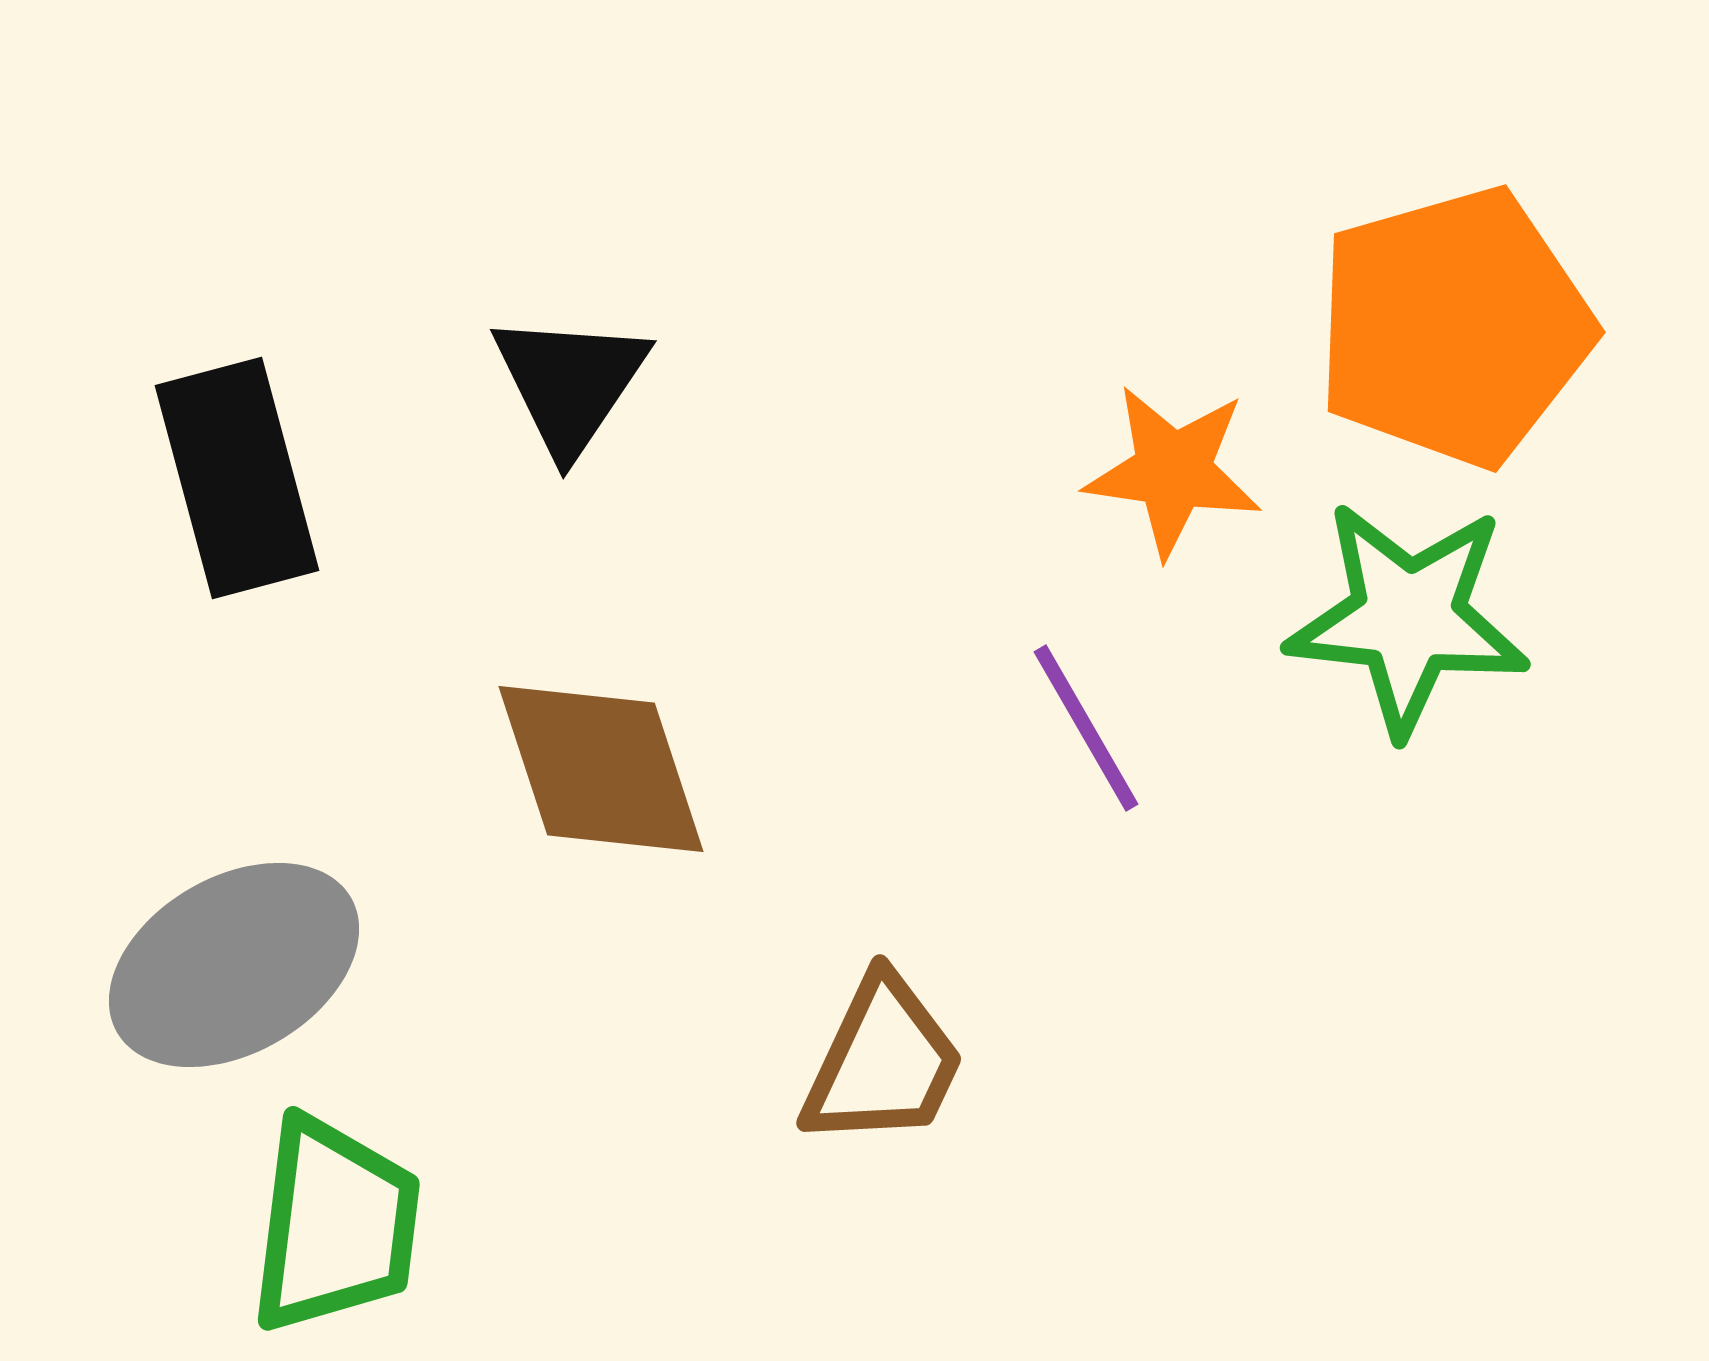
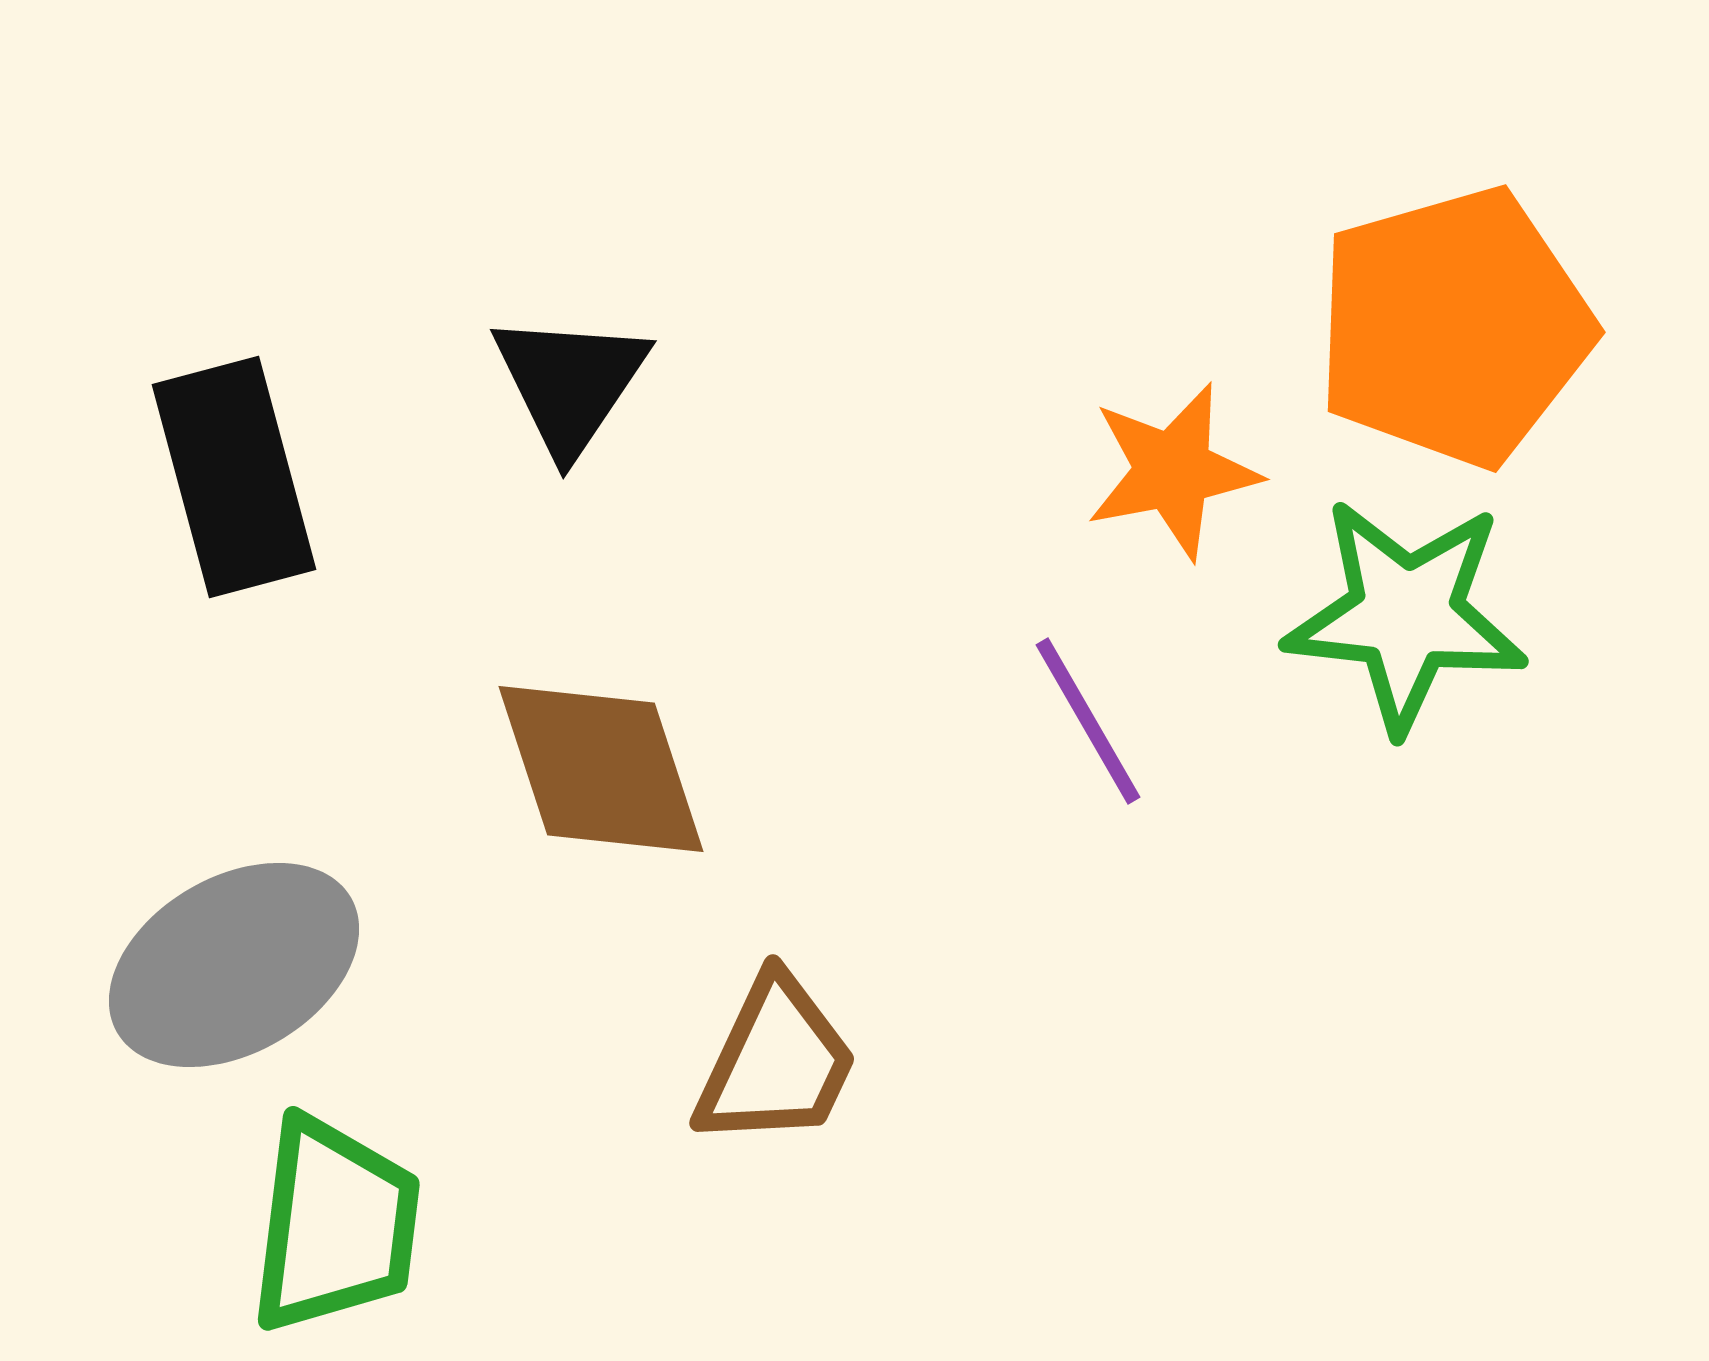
orange star: rotated 19 degrees counterclockwise
black rectangle: moved 3 px left, 1 px up
green star: moved 2 px left, 3 px up
purple line: moved 2 px right, 7 px up
brown trapezoid: moved 107 px left
